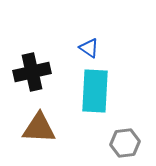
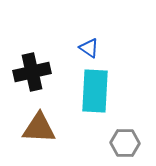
gray hexagon: rotated 8 degrees clockwise
